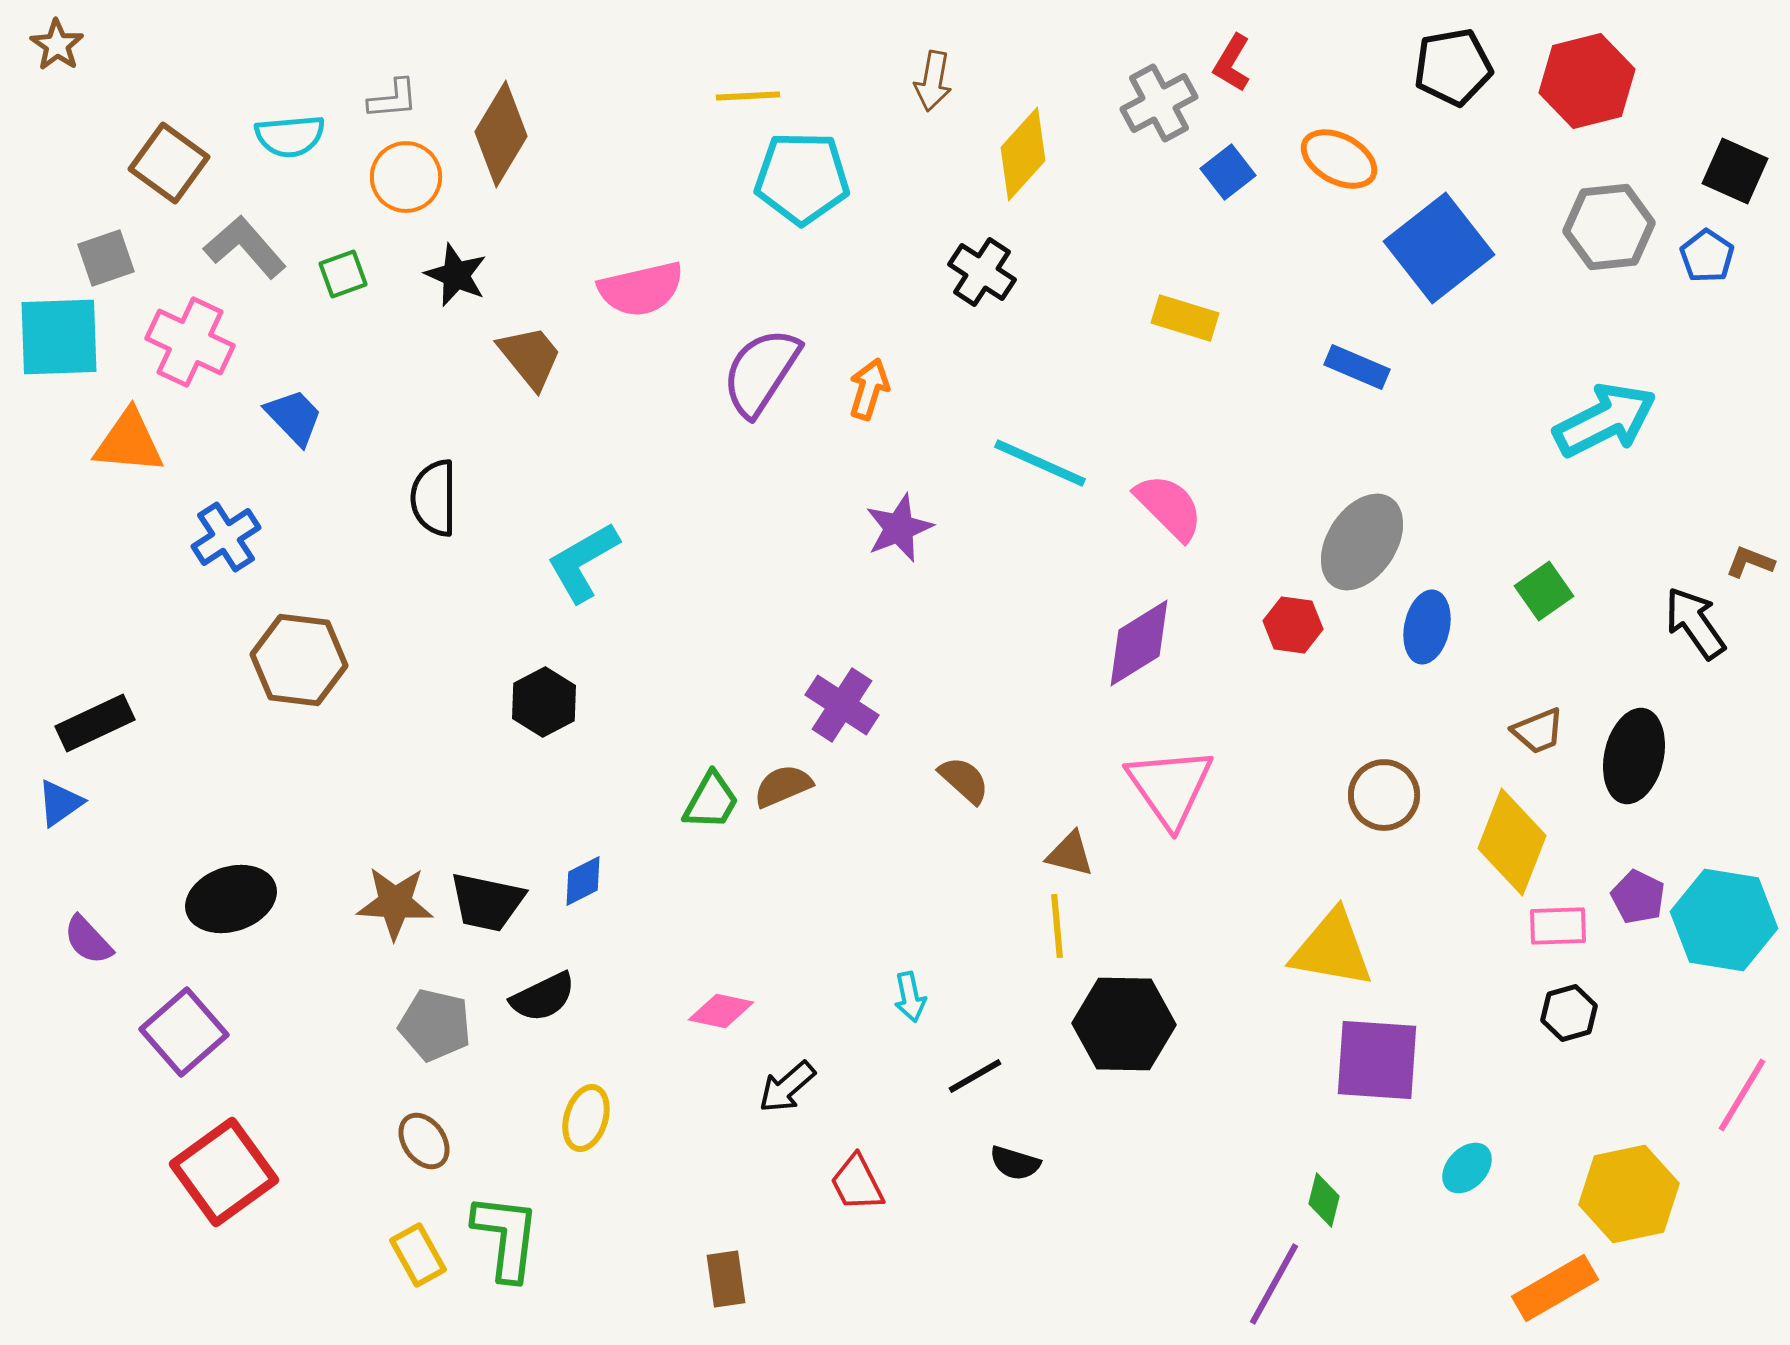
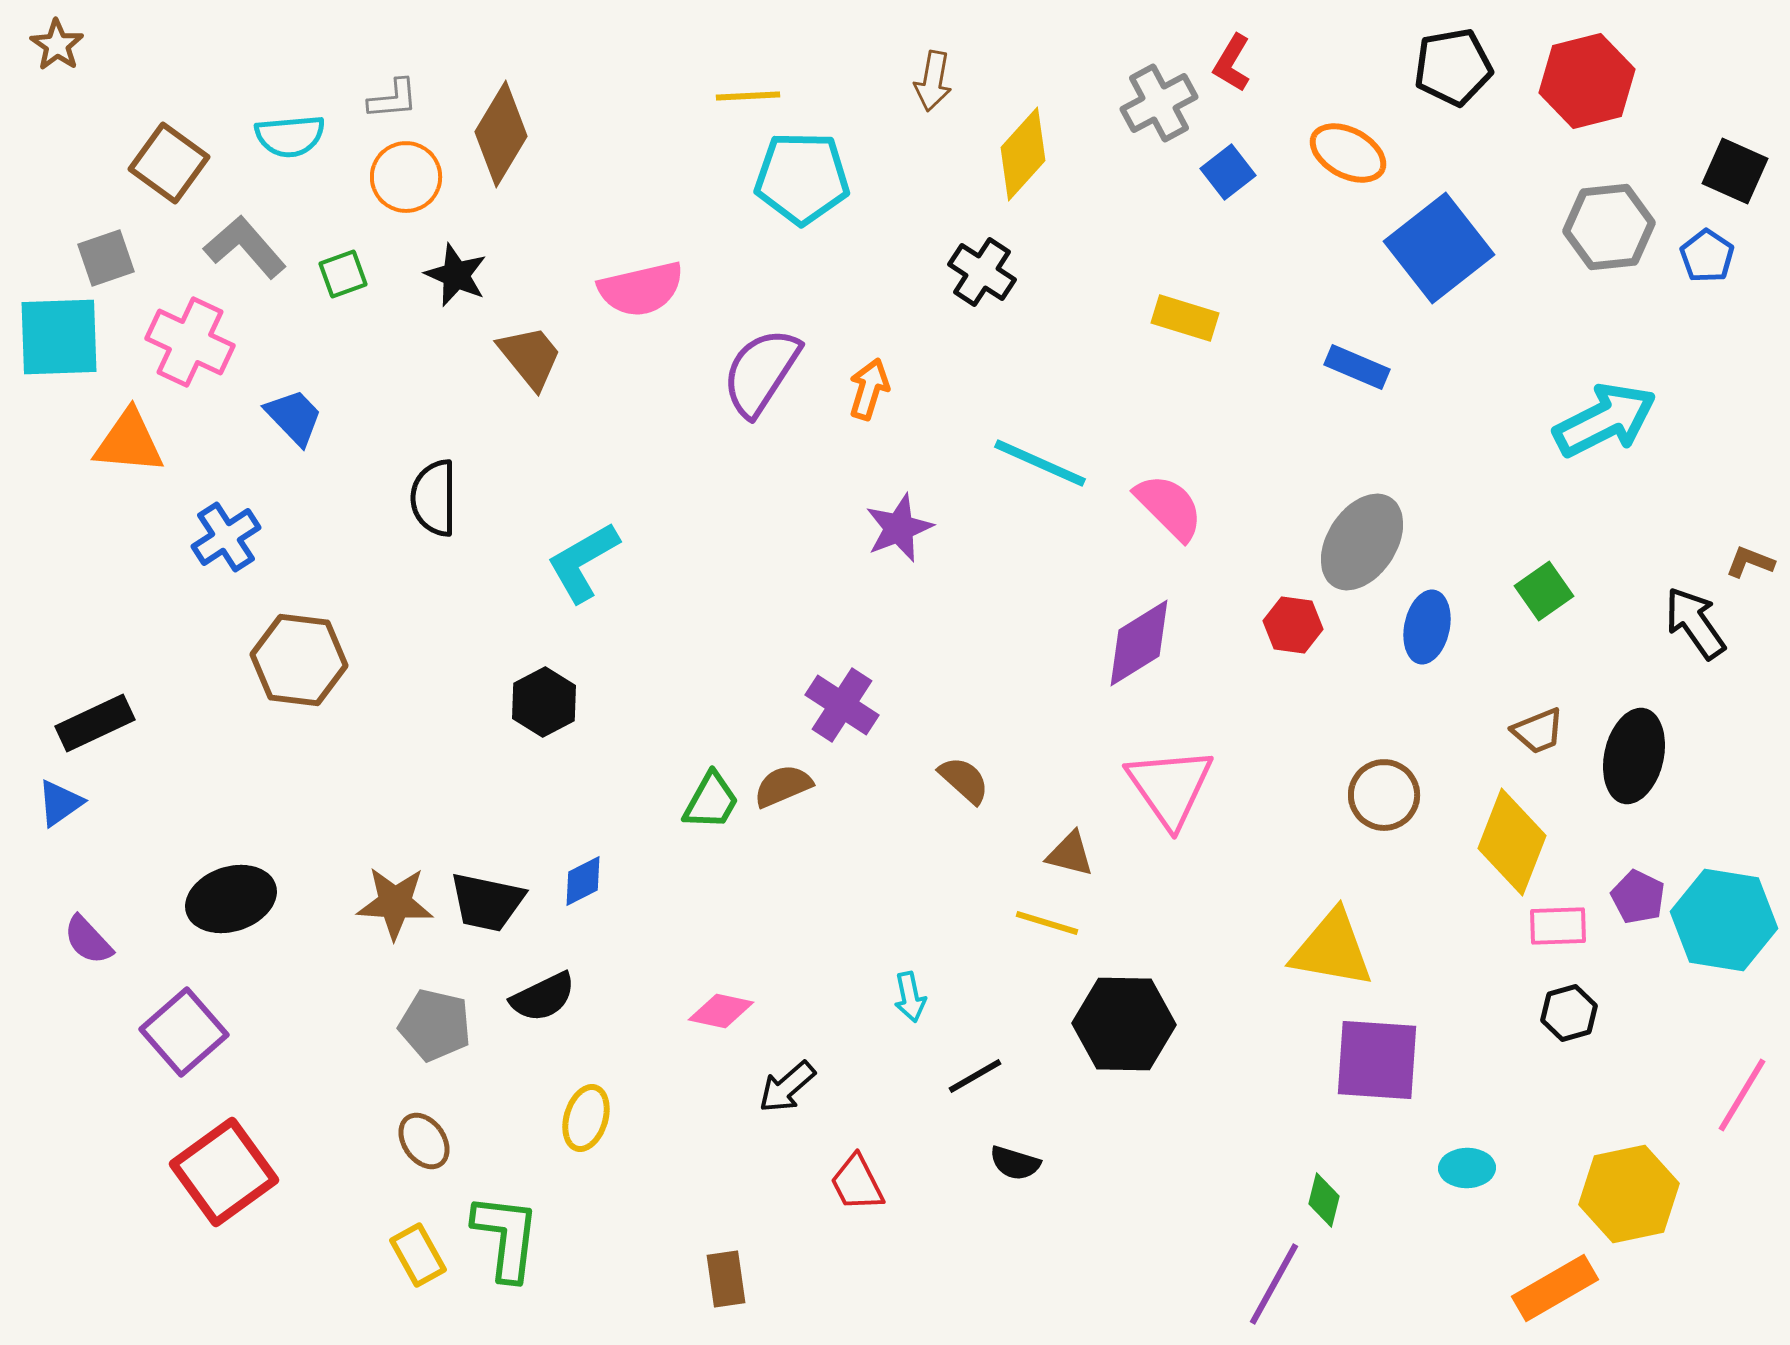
orange ellipse at (1339, 159): moved 9 px right, 6 px up
yellow line at (1057, 926): moved 10 px left, 3 px up; rotated 68 degrees counterclockwise
cyan ellipse at (1467, 1168): rotated 46 degrees clockwise
